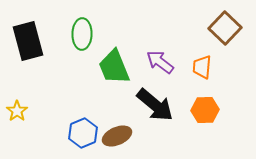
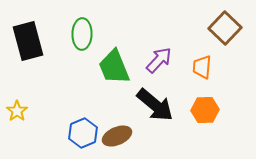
purple arrow: moved 1 px left, 2 px up; rotated 96 degrees clockwise
